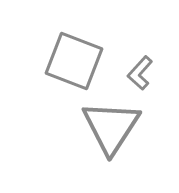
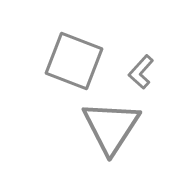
gray L-shape: moved 1 px right, 1 px up
